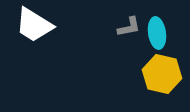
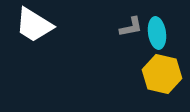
gray L-shape: moved 2 px right
